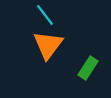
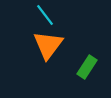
green rectangle: moved 1 px left, 1 px up
